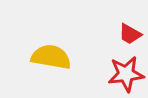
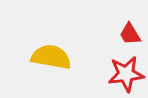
red trapezoid: rotated 30 degrees clockwise
